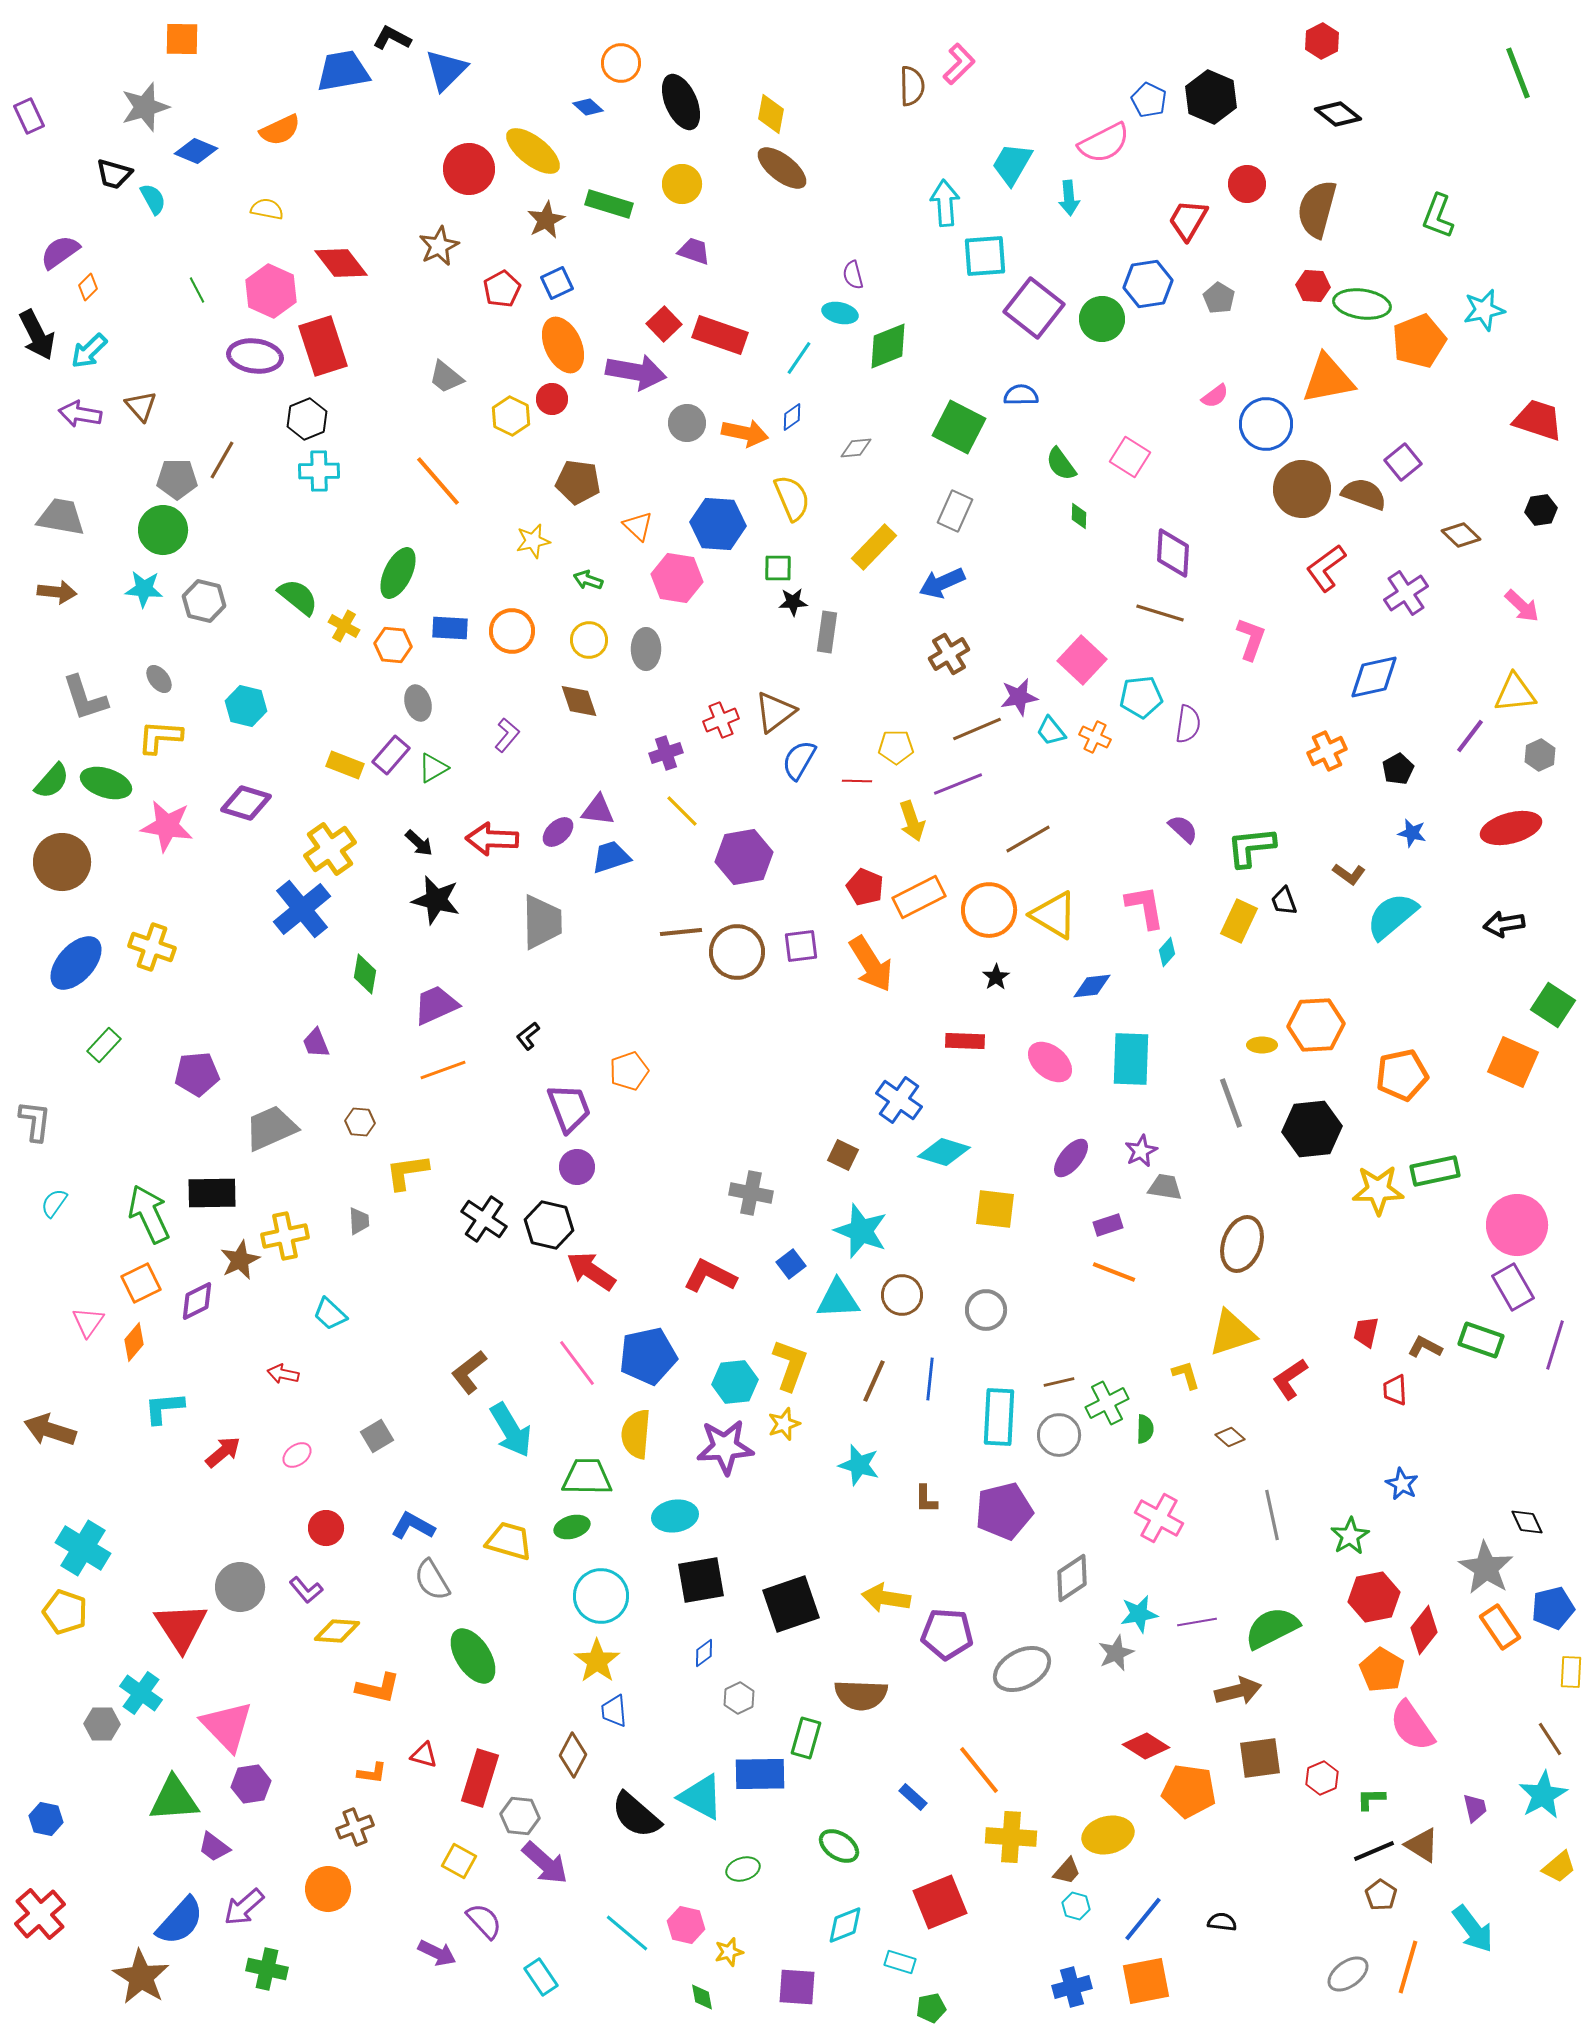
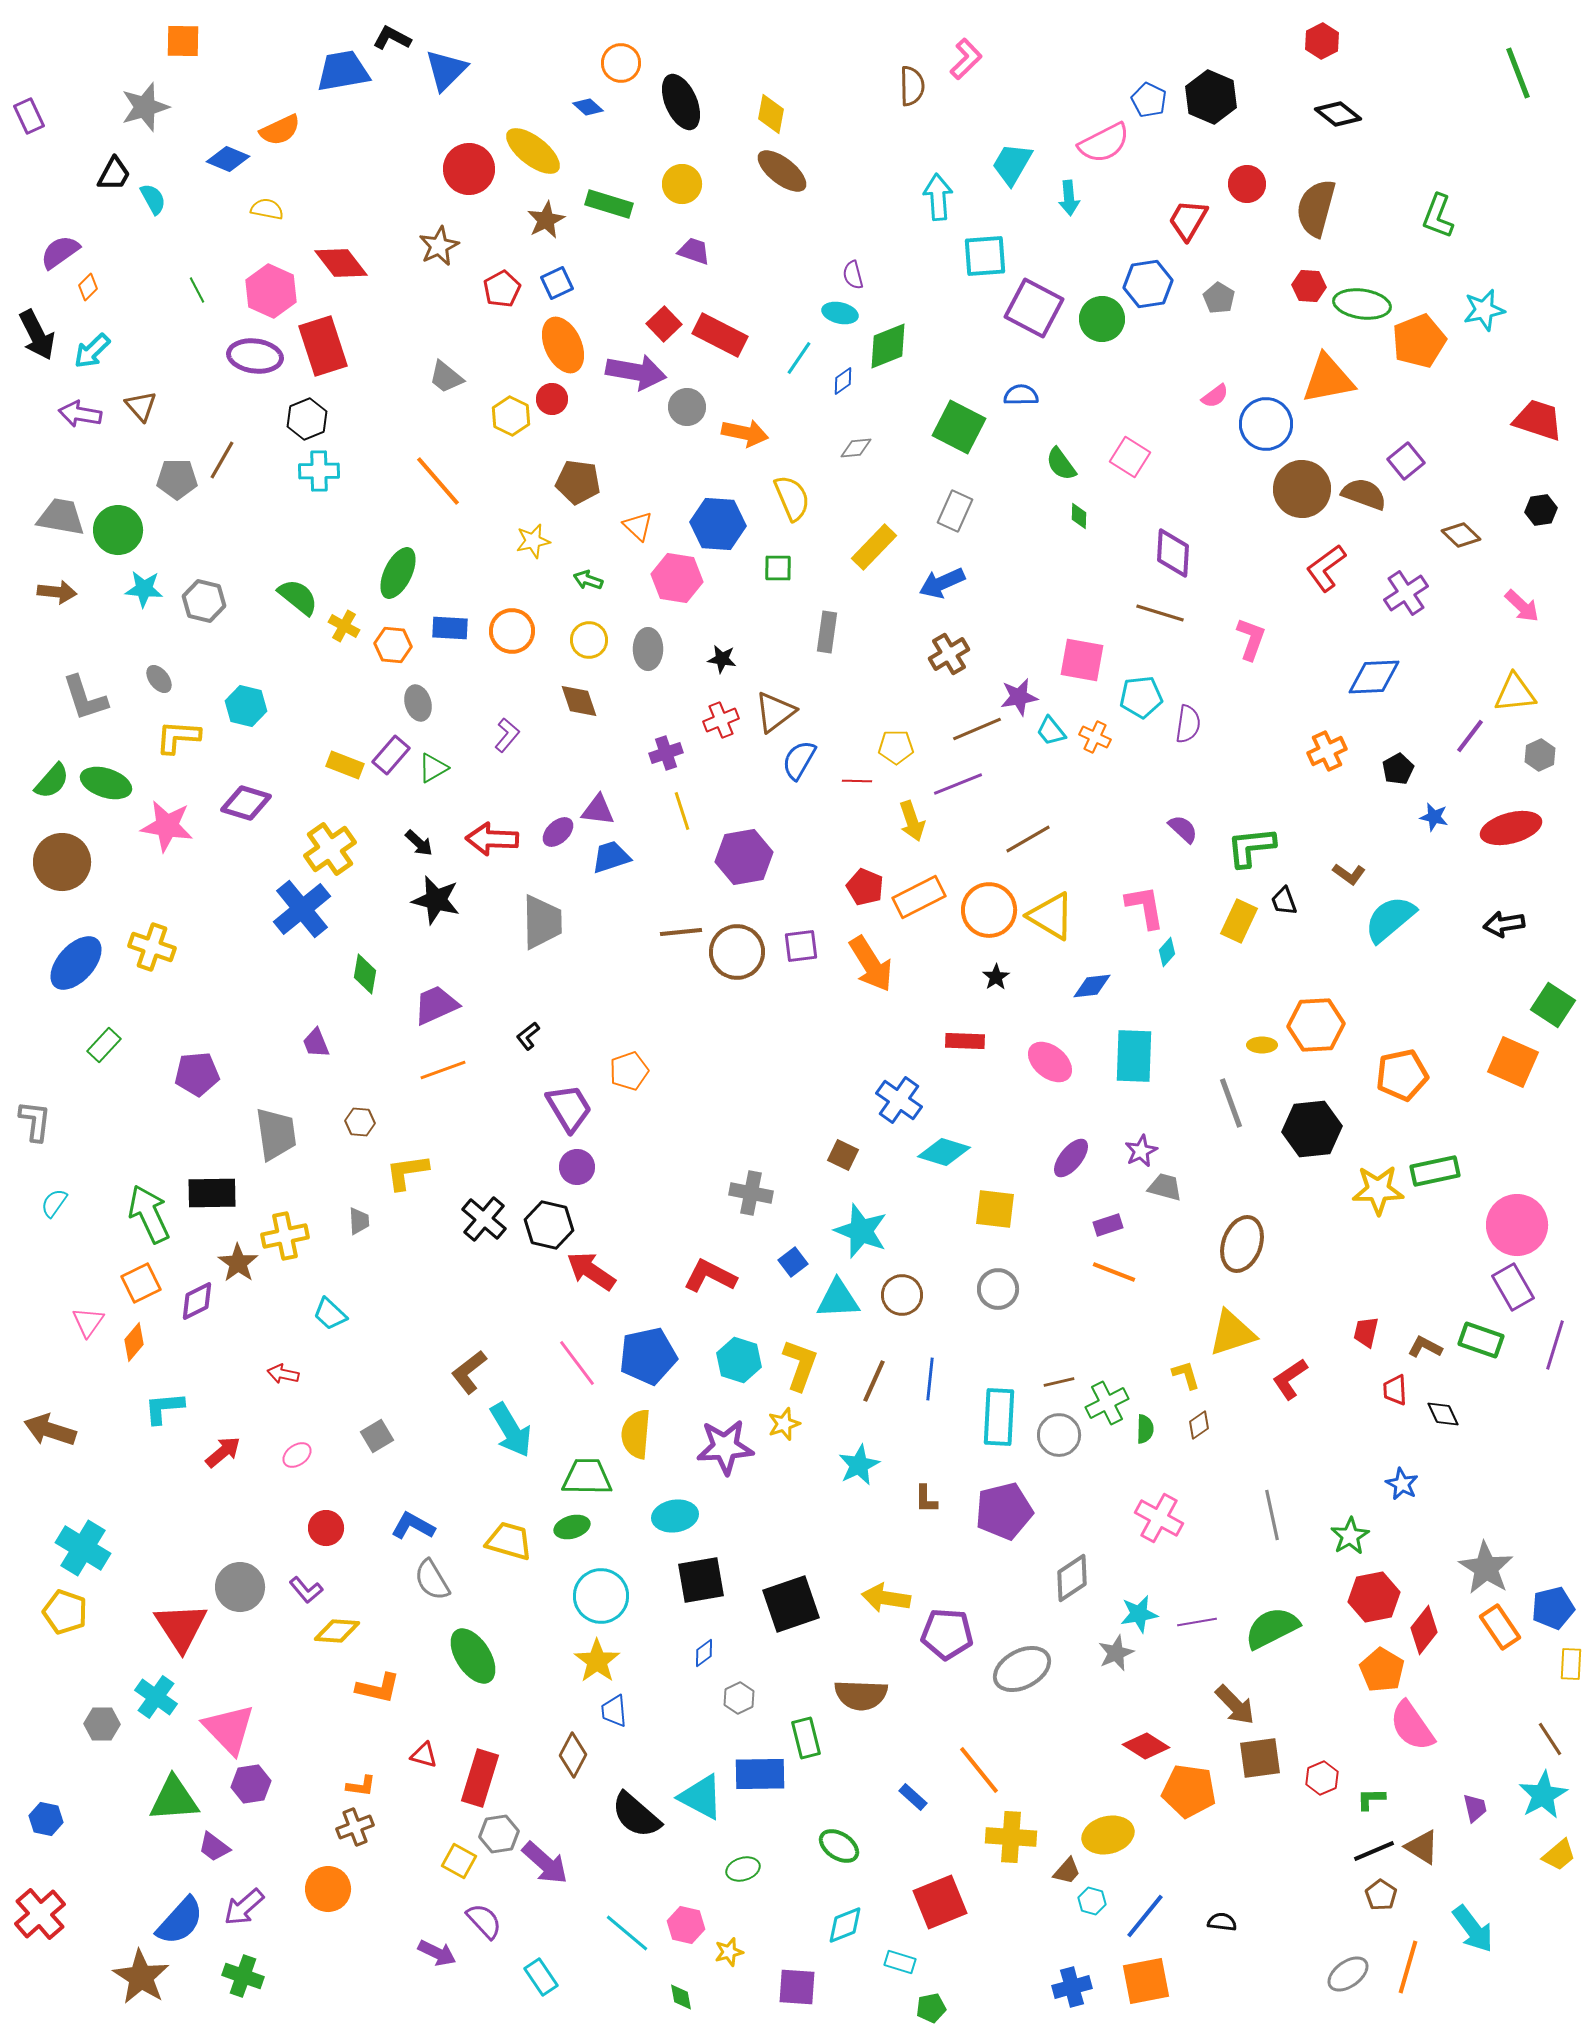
orange square at (182, 39): moved 1 px right, 2 px down
pink L-shape at (959, 64): moved 7 px right, 5 px up
blue diamond at (196, 151): moved 32 px right, 8 px down
brown ellipse at (782, 168): moved 3 px down
black trapezoid at (114, 174): rotated 78 degrees counterclockwise
cyan arrow at (945, 203): moved 7 px left, 6 px up
brown semicircle at (1317, 209): moved 1 px left, 1 px up
red hexagon at (1313, 286): moved 4 px left
purple square at (1034, 308): rotated 10 degrees counterclockwise
red rectangle at (720, 335): rotated 8 degrees clockwise
cyan arrow at (89, 351): moved 3 px right
blue diamond at (792, 417): moved 51 px right, 36 px up
gray circle at (687, 423): moved 16 px up
purple square at (1403, 462): moved 3 px right, 1 px up
green circle at (163, 530): moved 45 px left
black star at (793, 602): moved 71 px left, 57 px down; rotated 12 degrees clockwise
gray ellipse at (646, 649): moved 2 px right
pink square at (1082, 660): rotated 33 degrees counterclockwise
blue diamond at (1374, 677): rotated 10 degrees clockwise
yellow L-shape at (160, 737): moved 18 px right
yellow line at (682, 811): rotated 27 degrees clockwise
blue star at (1412, 833): moved 22 px right, 16 px up
yellow triangle at (1054, 915): moved 3 px left, 1 px down
cyan semicircle at (1392, 916): moved 2 px left, 3 px down
cyan rectangle at (1131, 1059): moved 3 px right, 3 px up
purple trapezoid at (569, 1108): rotated 10 degrees counterclockwise
gray trapezoid at (271, 1128): moved 5 px right, 6 px down; rotated 106 degrees clockwise
gray trapezoid at (1165, 1187): rotated 6 degrees clockwise
black cross at (484, 1219): rotated 6 degrees clockwise
brown star at (240, 1260): moved 2 px left, 3 px down; rotated 12 degrees counterclockwise
blue square at (791, 1264): moved 2 px right, 2 px up
gray circle at (986, 1310): moved 12 px right, 21 px up
yellow L-shape at (790, 1365): moved 10 px right
cyan hexagon at (735, 1382): moved 4 px right, 22 px up; rotated 24 degrees clockwise
brown diamond at (1230, 1437): moved 31 px left, 12 px up; rotated 76 degrees counterclockwise
cyan star at (859, 1465): rotated 30 degrees clockwise
black diamond at (1527, 1522): moved 84 px left, 108 px up
yellow rectangle at (1571, 1672): moved 8 px up
brown arrow at (1238, 1691): moved 3 px left, 14 px down; rotated 60 degrees clockwise
cyan cross at (141, 1693): moved 15 px right, 4 px down
pink triangle at (227, 1726): moved 2 px right, 3 px down
green rectangle at (806, 1738): rotated 30 degrees counterclockwise
orange L-shape at (372, 1773): moved 11 px left, 13 px down
gray hexagon at (520, 1816): moved 21 px left, 18 px down; rotated 15 degrees counterclockwise
brown triangle at (1422, 1845): moved 2 px down
yellow trapezoid at (1559, 1867): moved 12 px up
cyan hexagon at (1076, 1906): moved 16 px right, 5 px up
blue line at (1143, 1919): moved 2 px right, 3 px up
green cross at (267, 1969): moved 24 px left, 7 px down; rotated 6 degrees clockwise
green diamond at (702, 1997): moved 21 px left
